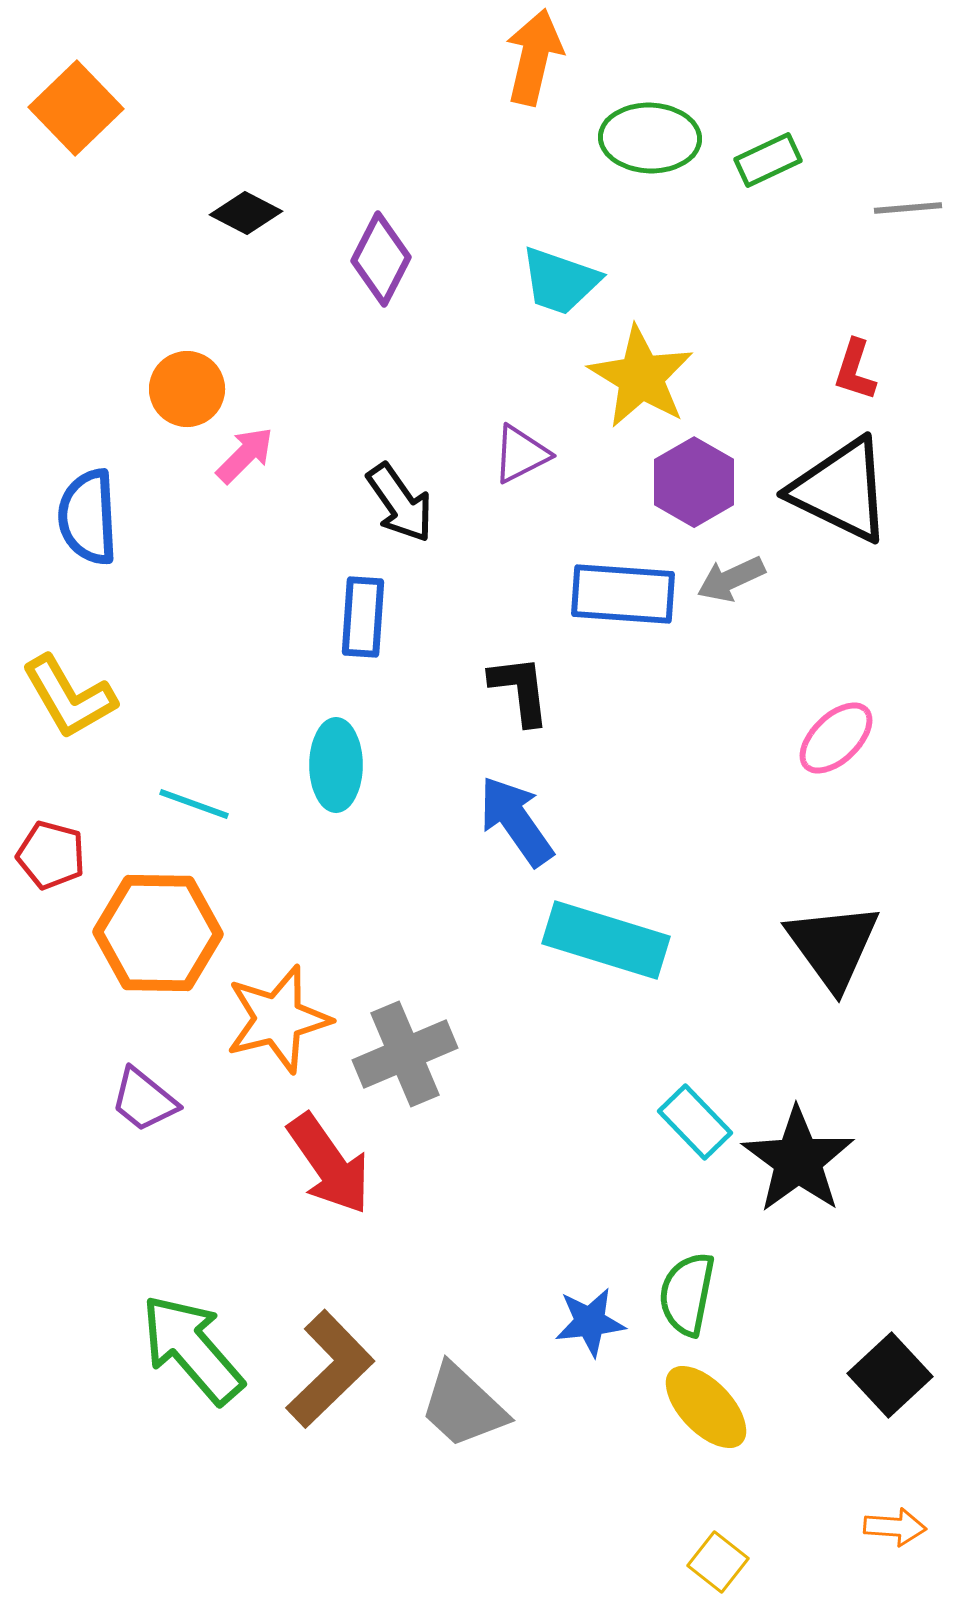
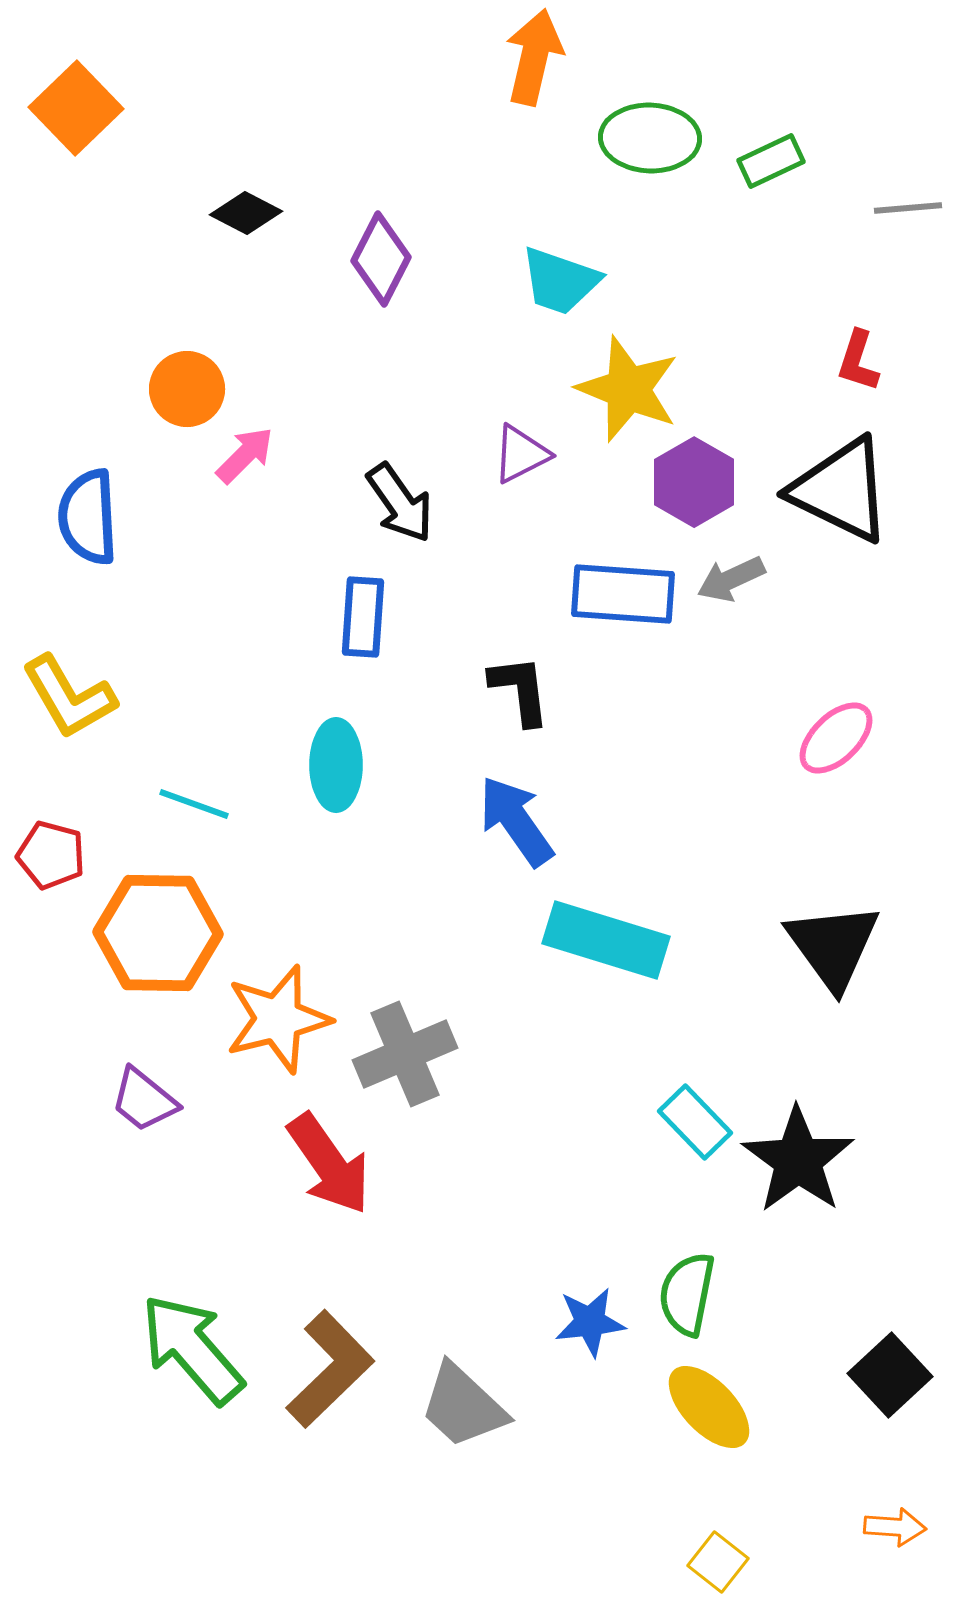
green rectangle at (768, 160): moved 3 px right, 1 px down
red L-shape at (855, 370): moved 3 px right, 9 px up
yellow star at (641, 377): moved 13 px left, 12 px down; rotated 9 degrees counterclockwise
yellow ellipse at (706, 1407): moved 3 px right
